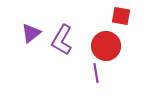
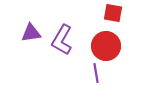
red square: moved 8 px left, 3 px up
purple triangle: rotated 30 degrees clockwise
